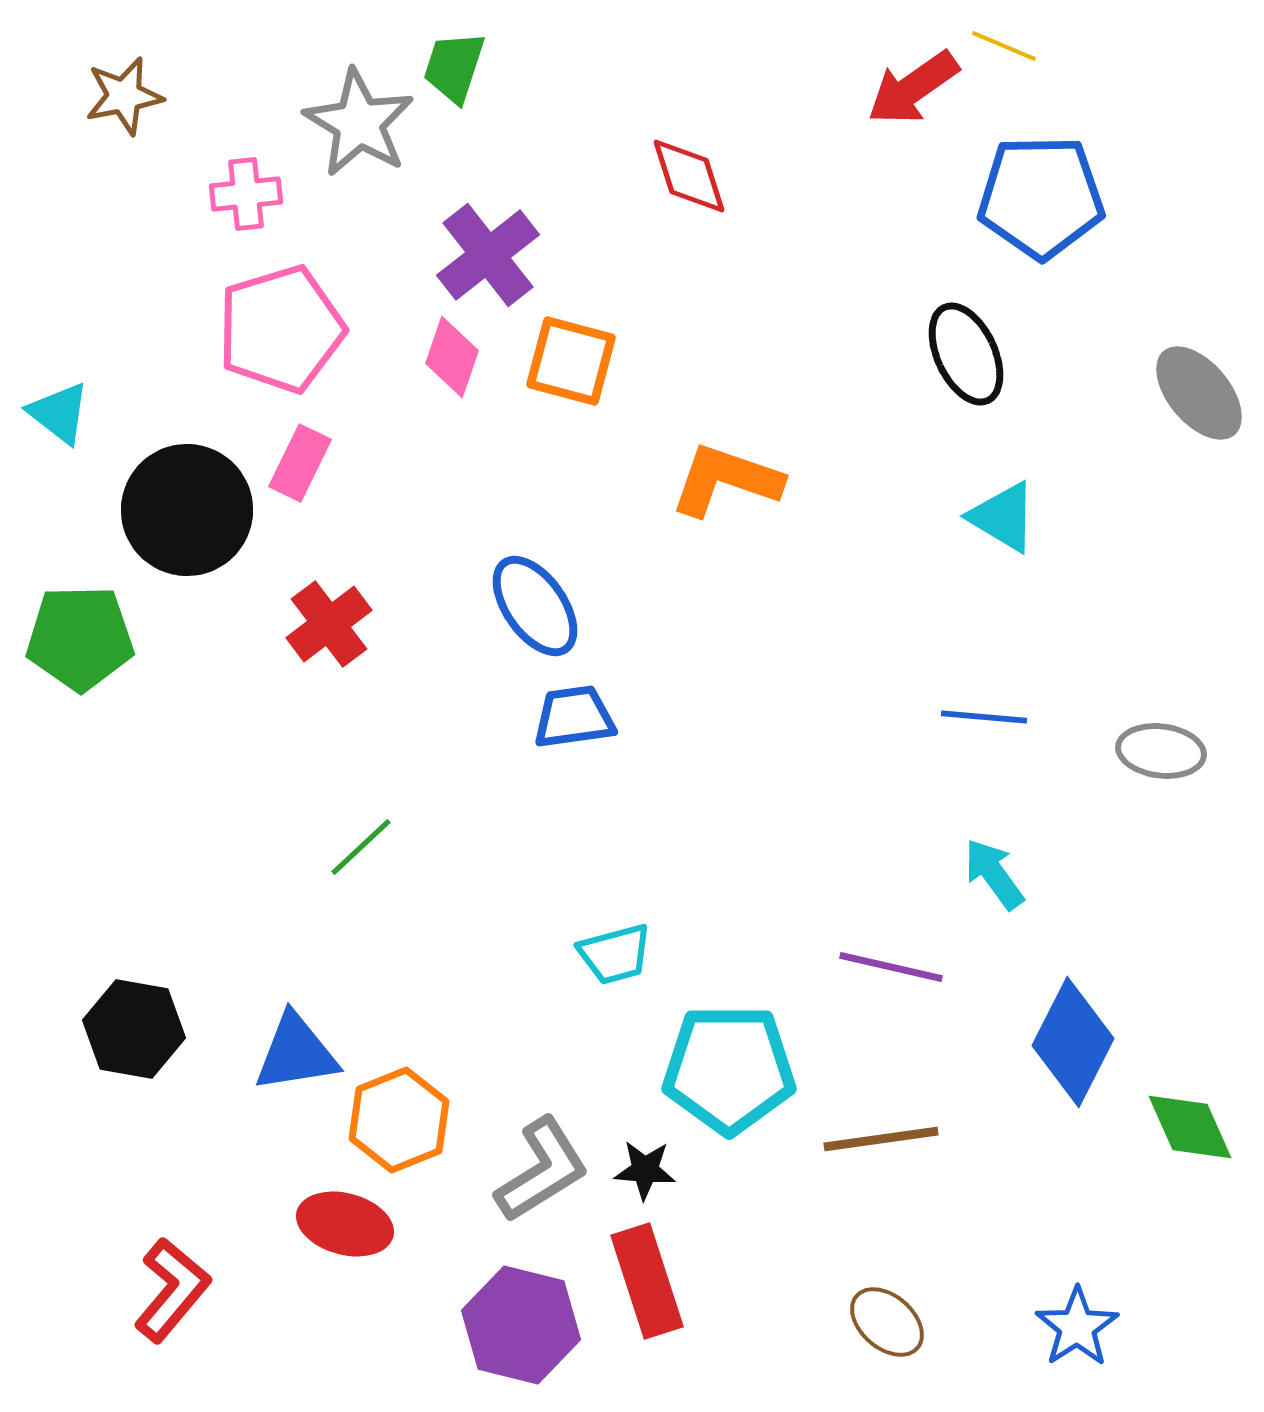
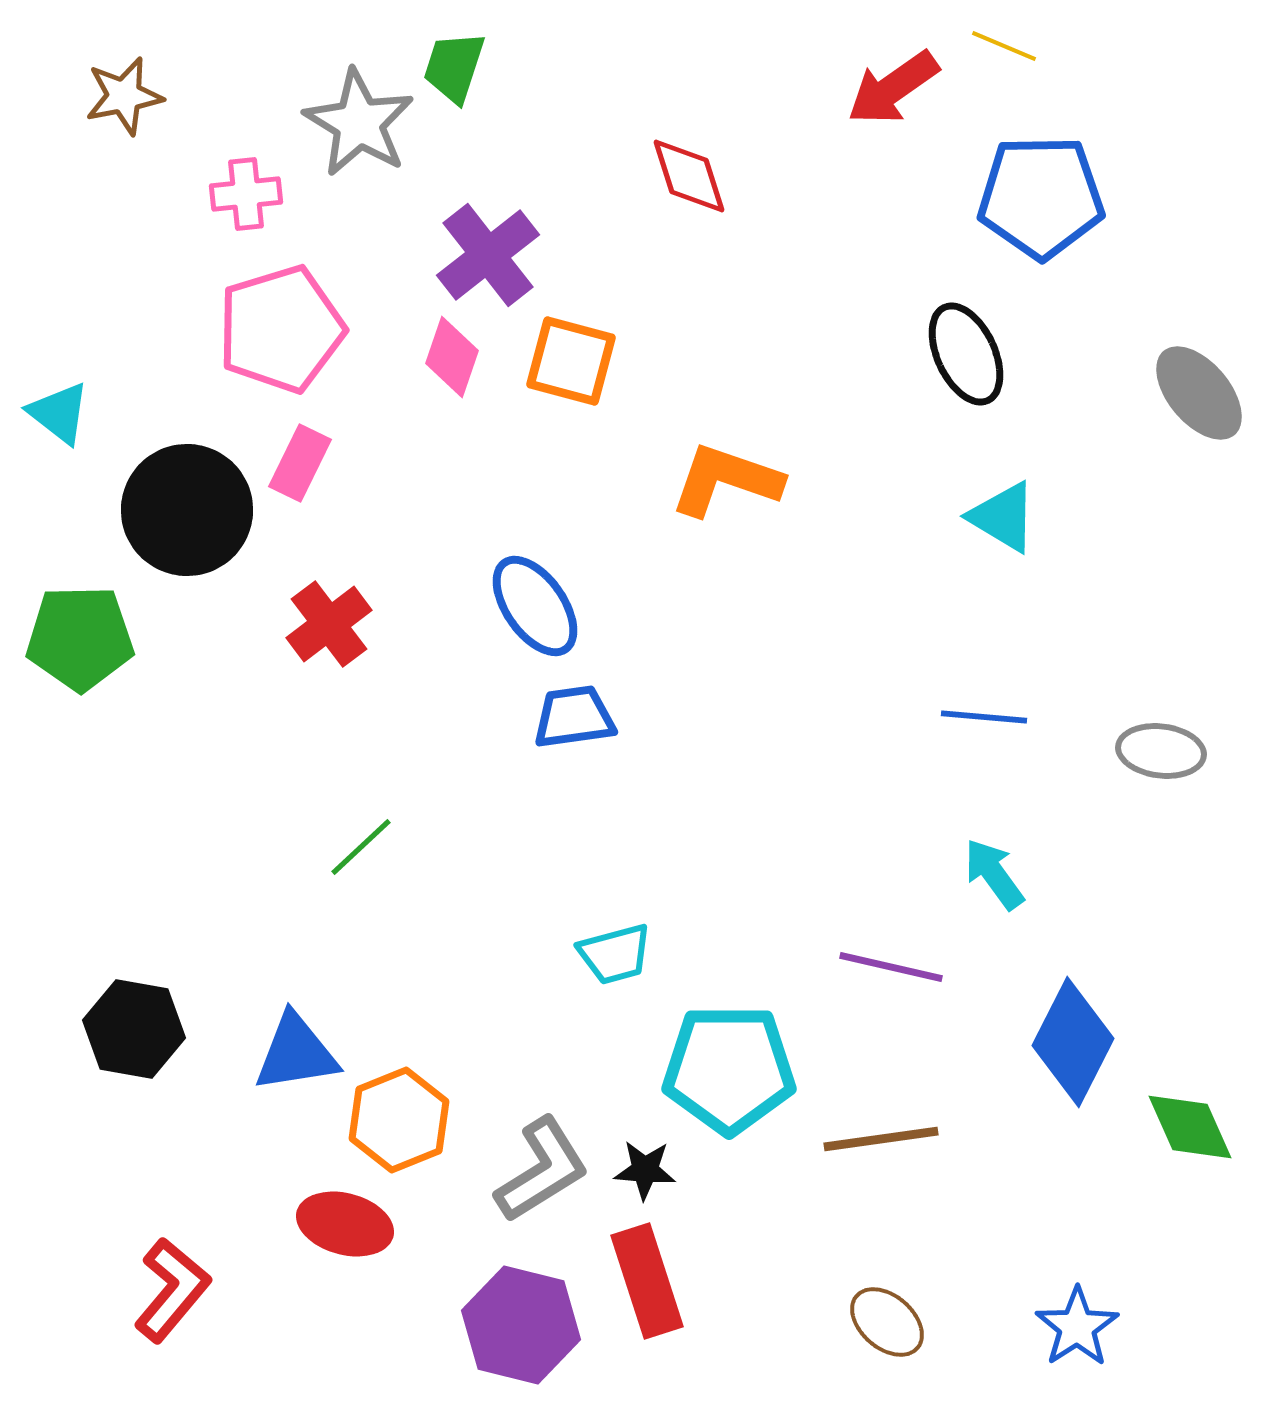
red arrow at (913, 88): moved 20 px left
